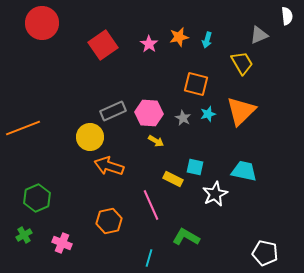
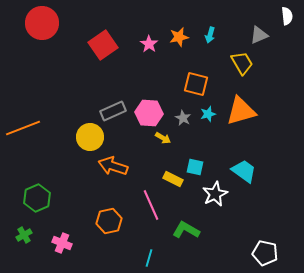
cyan arrow: moved 3 px right, 5 px up
orange triangle: rotated 28 degrees clockwise
yellow arrow: moved 7 px right, 3 px up
orange arrow: moved 4 px right
cyan trapezoid: rotated 24 degrees clockwise
green L-shape: moved 7 px up
